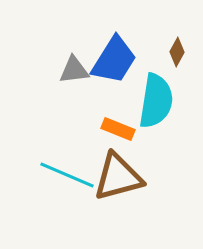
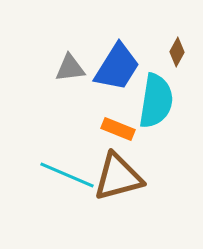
blue trapezoid: moved 3 px right, 7 px down
gray triangle: moved 4 px left, 2 px up
